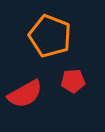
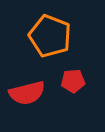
red semicircle: moved 2 px right, 1 px up; rotated 15 degrees clockwise
